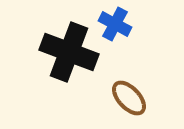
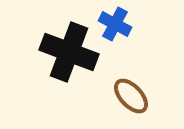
brown ellipse: moved 2 px right, 2 px up
